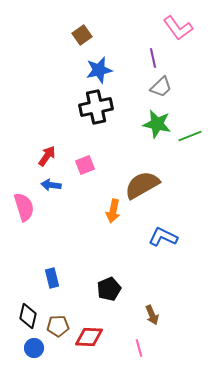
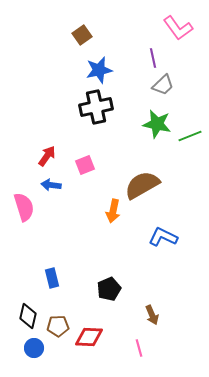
gray trapezoid: moved 2 px right, 2 px up
